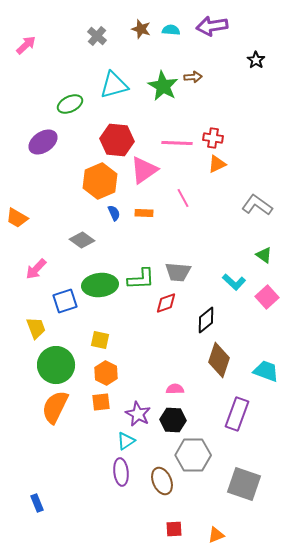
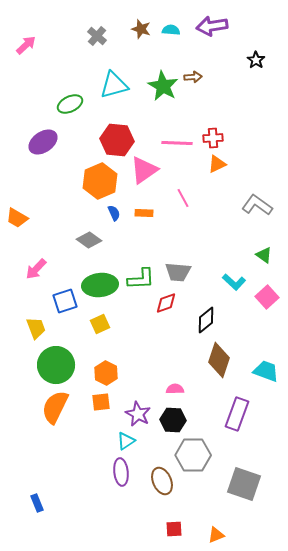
red cross at (213, 138): rotated 12 degrees counterclockwise
gray diamond at (82, 240): moved 7 px right
yellow square at (100, 340): moved 16 px up; rotated 36 degrees counterclockwise
